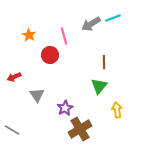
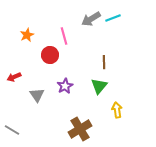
gray arrow: moved 5 px up
orange star: moved 2 px left; rotated 16 degrees clockwise
purple star: moved 22 px up
